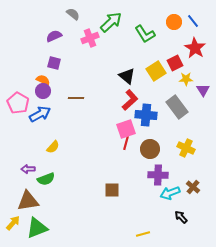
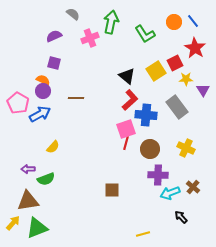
green arrow: rotated 35 degrees counterclockwise
